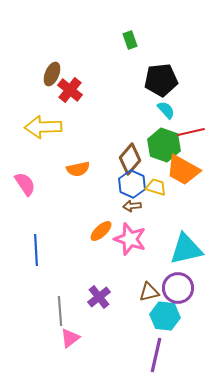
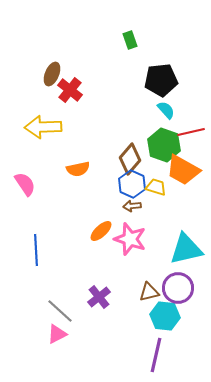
gray line: rotated 44 degrees counterclockwise
pink triangle: moved 13 px left, 4 px up; rotated 10 degrees clockwise
